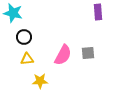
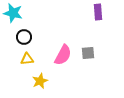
yellow star: rotated 21 degrees counterclockwise
